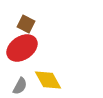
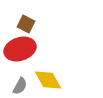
red ellipse: moved 2 px left, 1 px down; rotated 16 degrees clockwise
